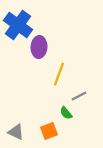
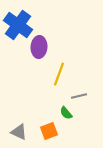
gray line: rotated 14 degrees clockwise
gray triangle: moved 3 px right
